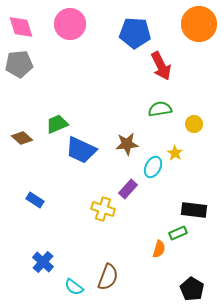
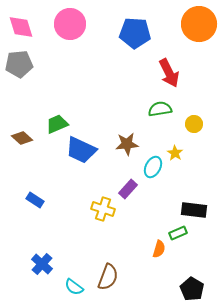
red arrow: moved 8 px right, 7 px down
blue cross: moved 1 px left, 2 px down
